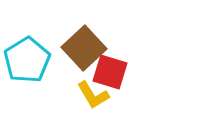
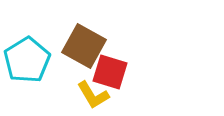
brown square: moved 2 px up; rotated 18 degrees counterclockwise
